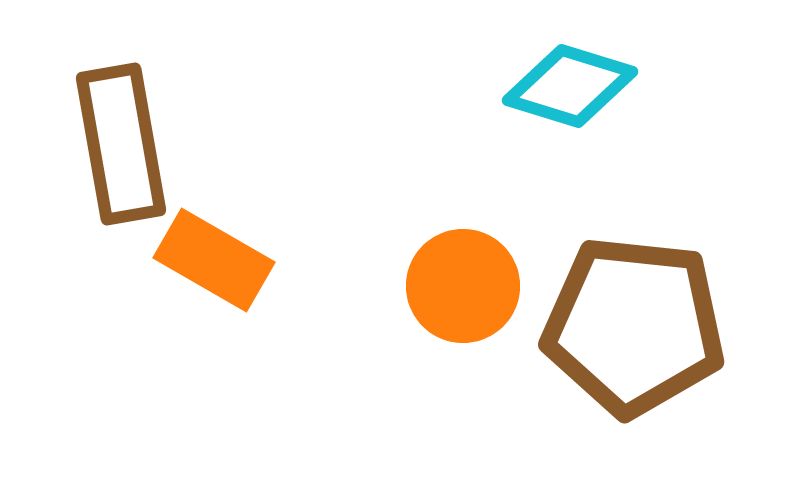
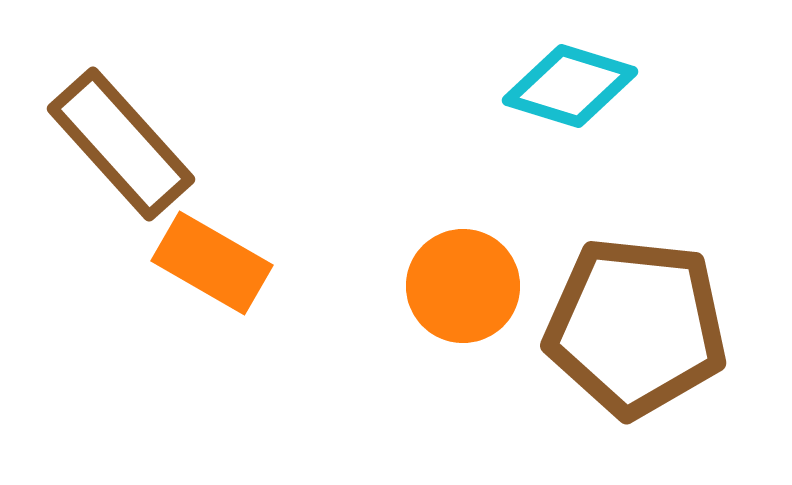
brown rectangle: rotated 32 degrees counterclockwise
orange rectangle: moved 2 px left, 3 px down
brown pentagon: moved 2 px right, 1 px down
